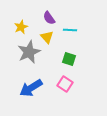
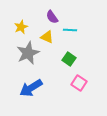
purple semicircle: moved 3 px right, 1 px up
yellow triangle: rotated 24 degrees counterclockwise
gray star: moved 1 px left, 1 px down
green square: rotated 16 degrees clockwise
pink square: moved 14 px right, 1 px up
